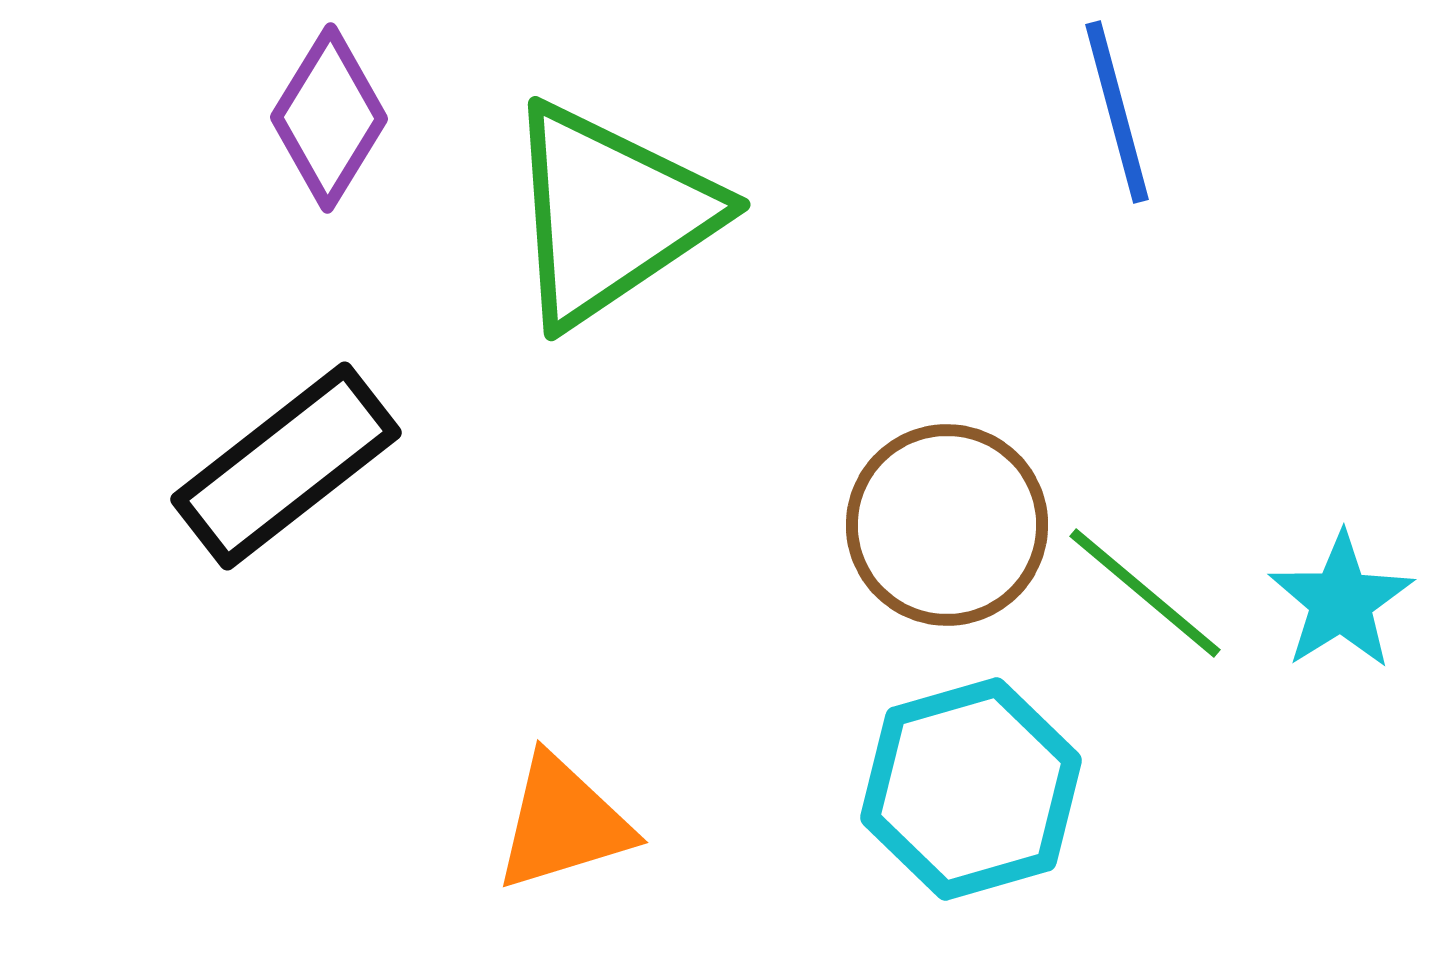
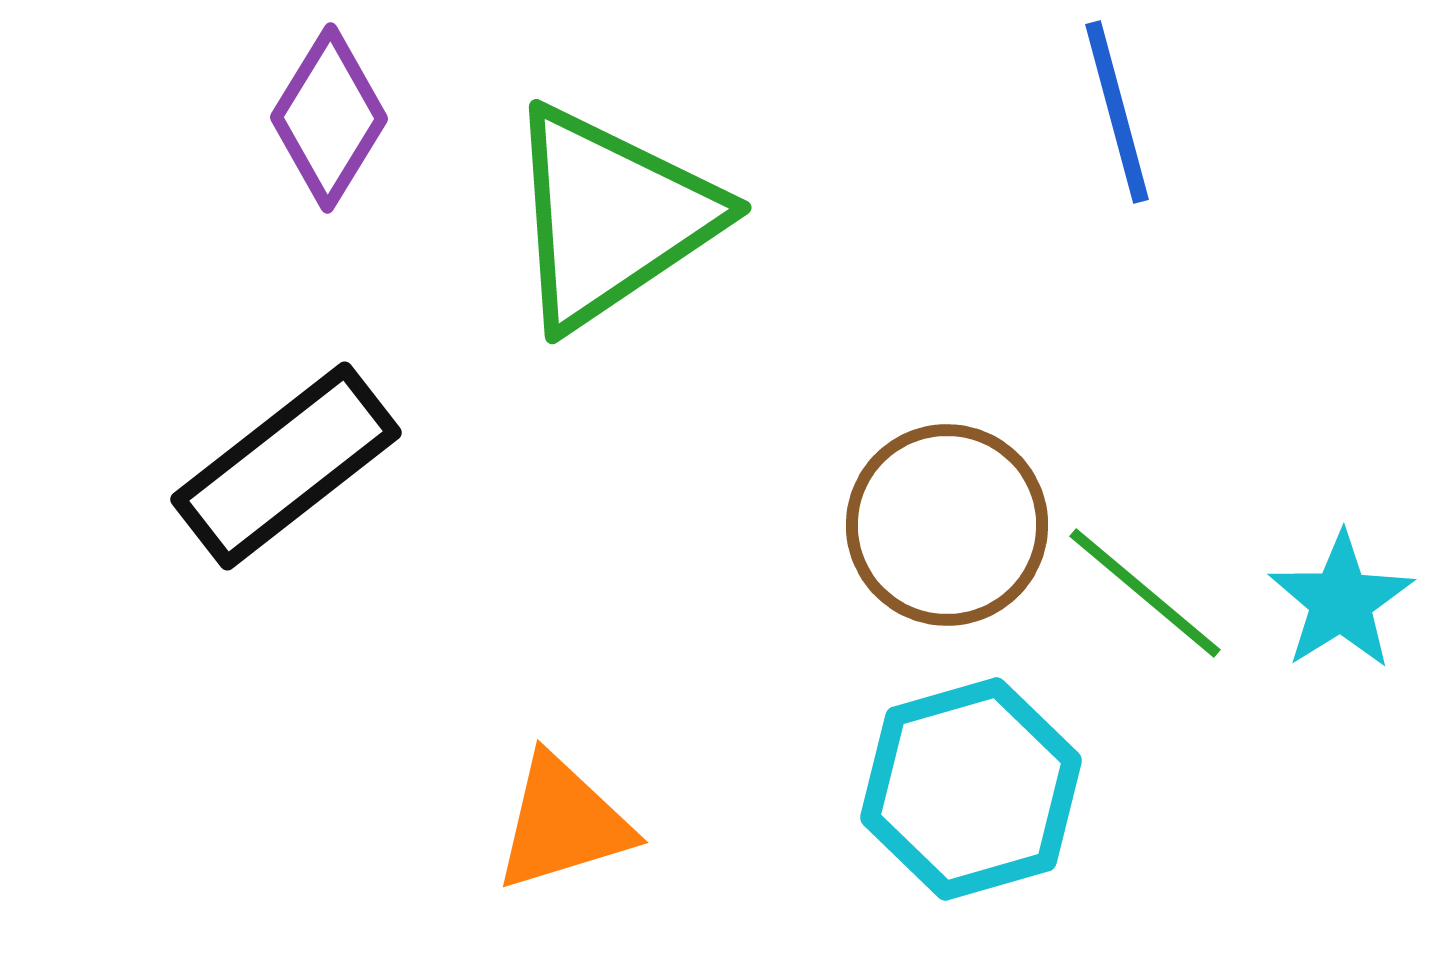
green triangle: moved 1 px right, 3 px down
